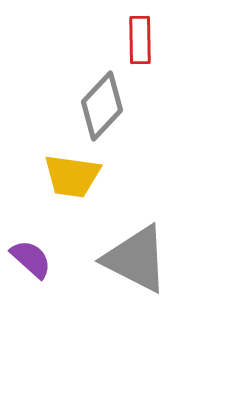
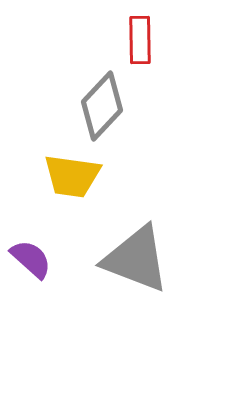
gray triangle: rotated 6 degrees counterclockwise
